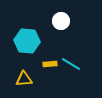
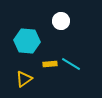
yellow triangle: rotated 30 degrees counterclockwise
